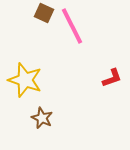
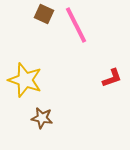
brown square: moved 1 px down
pink line: moved 4 px right, 1 px up
brown star: rotated 15 degrees counterclockwise
